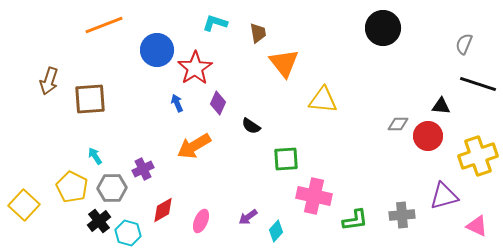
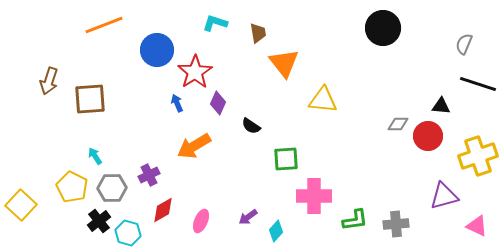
red star: moved 4 px down
purple cross: moved 6 px right, 6 px down
pink cross: rotated 12 degrees counterclockwise
yellow square: moved 3 px left
gray cross: moved 6 px left, 9 px down
